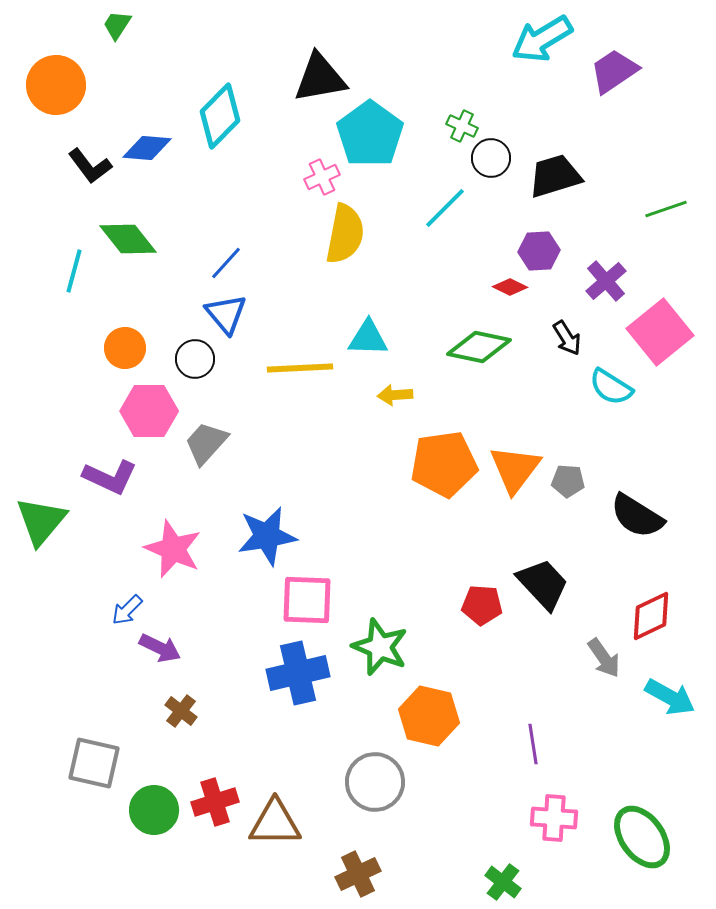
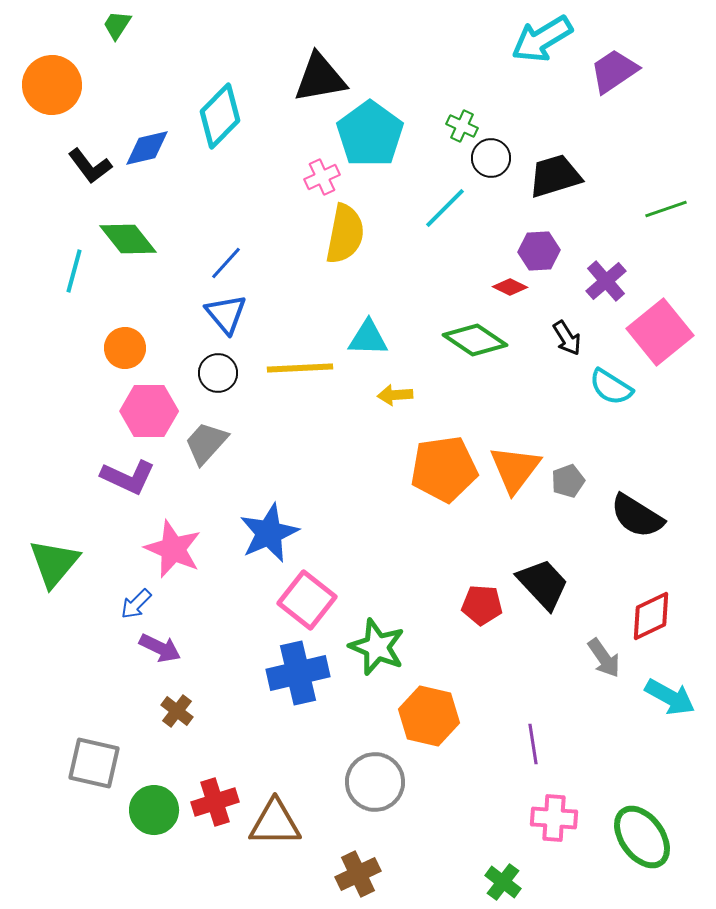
orange circle at (56, 85): moved 4 px left
blue diamond at (147, 148): rotated 18 degrees counterclockwise
green diamond at (479, 347): moved 4 px left, 7 px up; rotated 22 degrees clockwise
black circle at (195, 359): moved 23 px right, 14 px down
orange pentagon at (444, 464): moved 5 px down
purple L-shape at (110, 477): moved 18 px right
gray pentagon at (568, 481): rotated 24 degrees counterclockwise
green triangle at (41, 521): moved 13 px right, 42 px down
blue star at (267, 536): moved 2 px right, 3 px up; rotated 14 degrees counterclockwise
pink square at (307, 600): rotated 36 degrees clockwise
blue arrow at (127, 610): moved 9 px right, 6 px up
green star at (380, 647): moved 3 px left
brown cross at (181, 711): moved 4 px left
